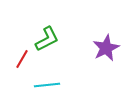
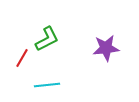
purple star: rotated 20 degrees clockwise
red line: moved 1 px up
